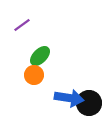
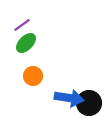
green ellipse: moved 14 px left, 13 px up
orange circle: moved 1 px left, 1 px down
